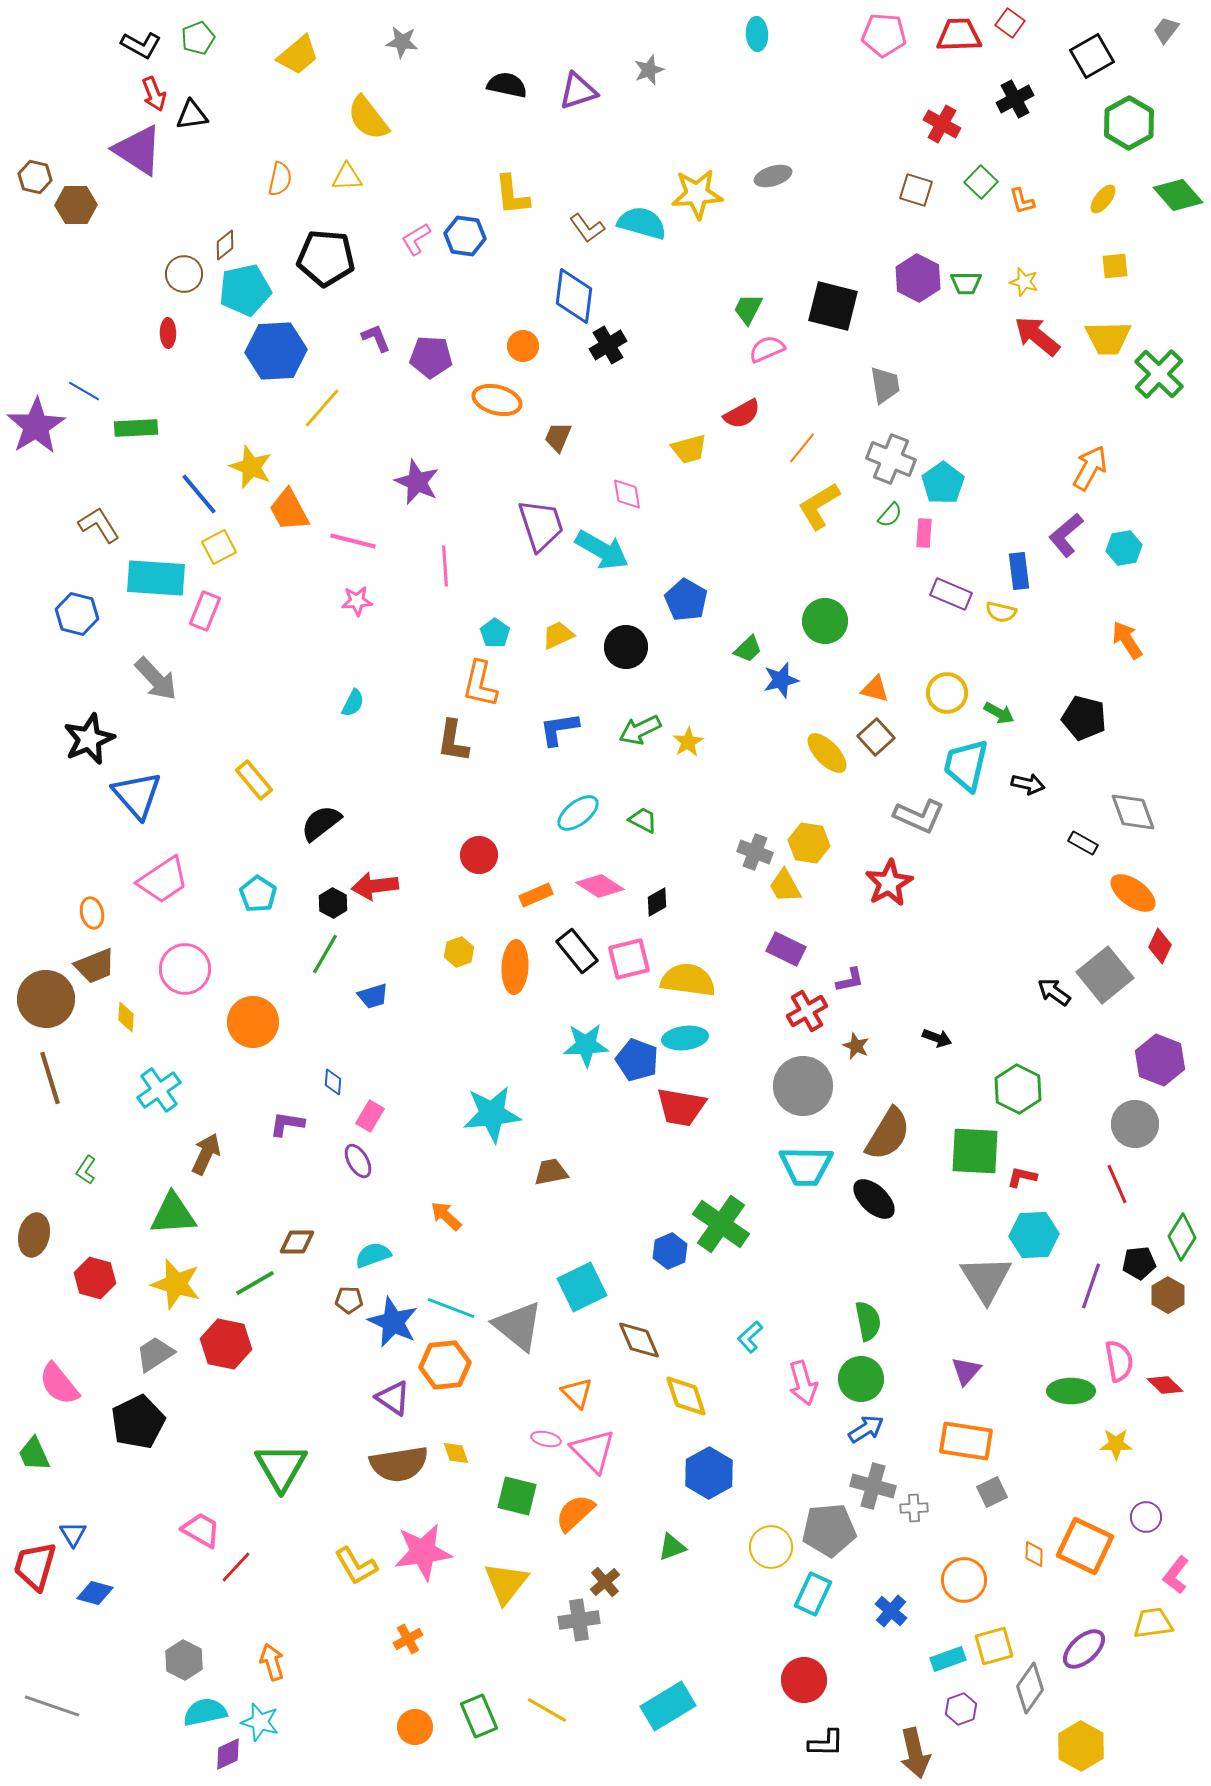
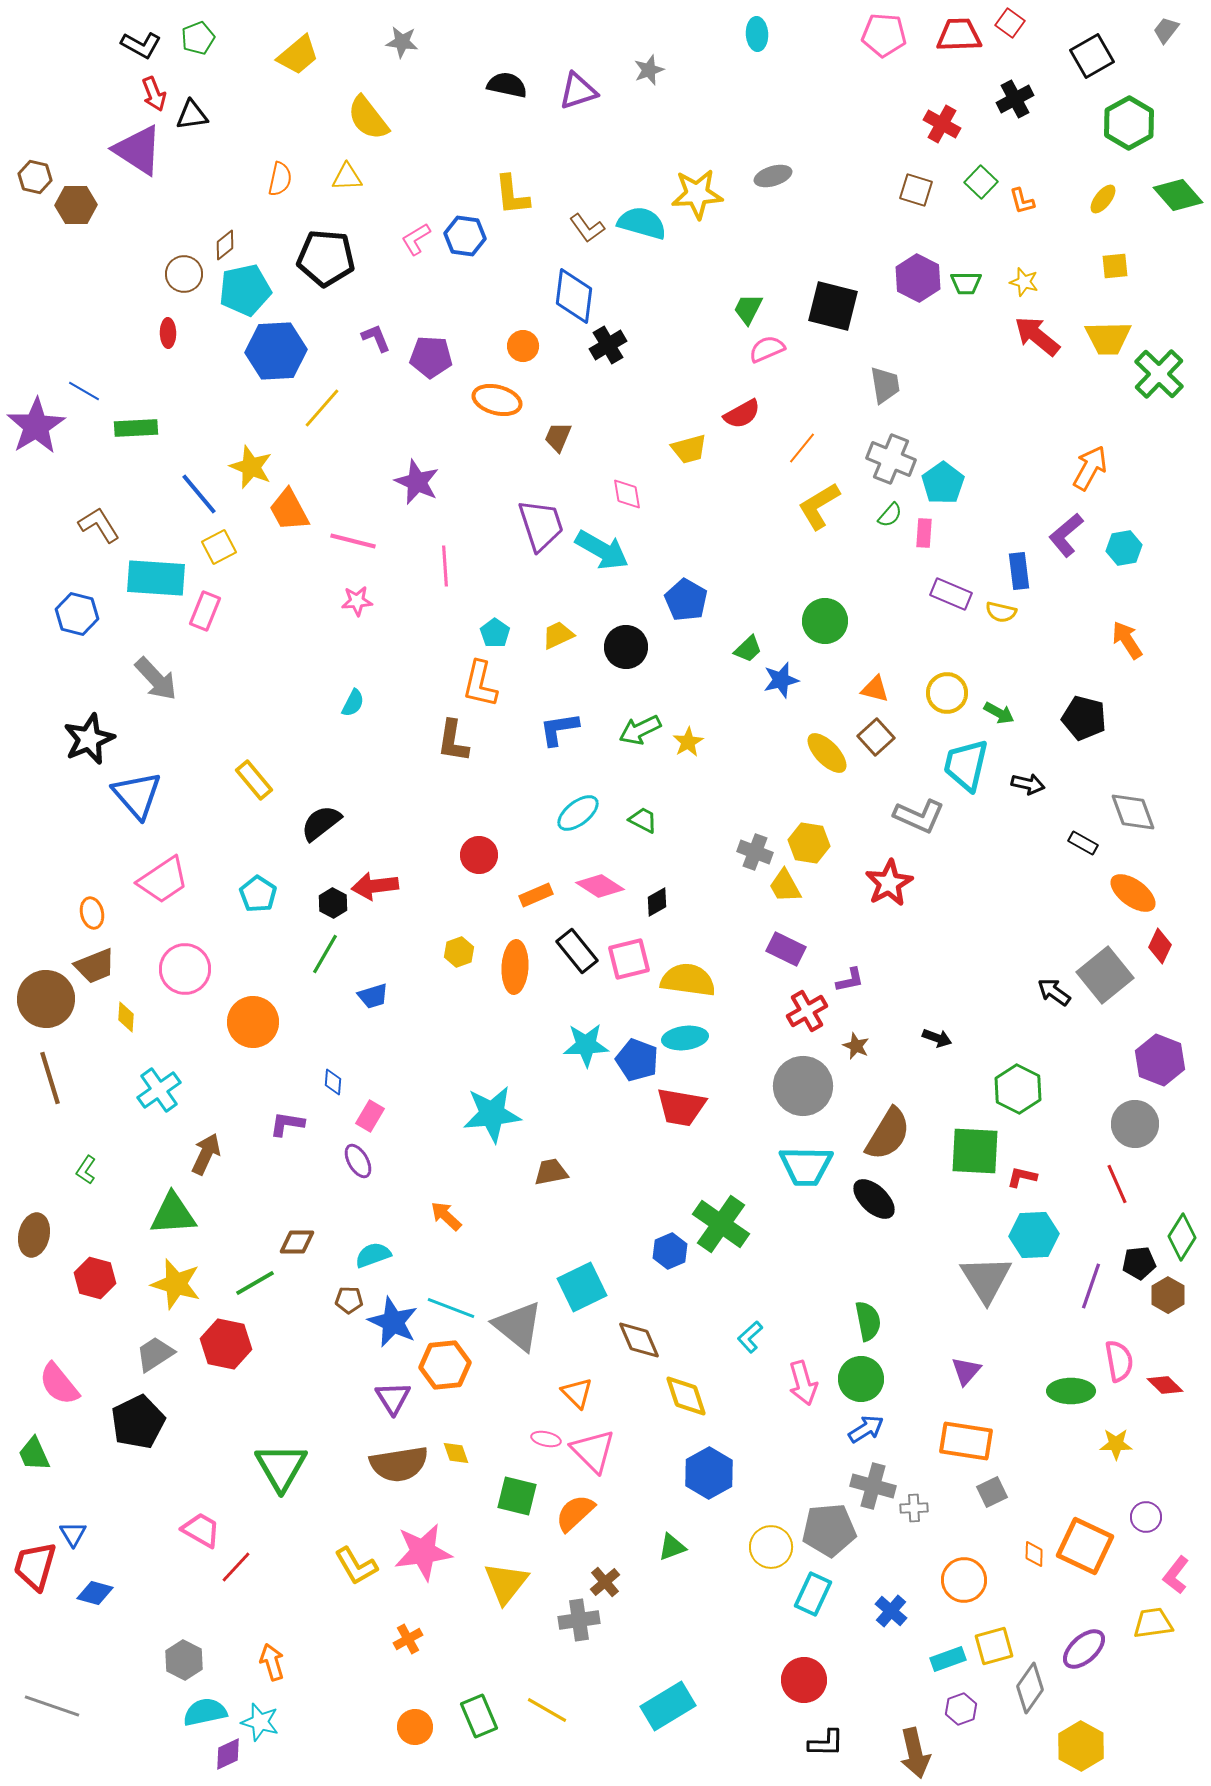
purple triangle at (393, 1398): rotated 24 degrees clockwise
